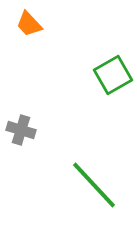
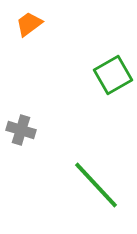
orange trapezoid: rotated 96 degrees clockwise
green line: moved 2 px right
